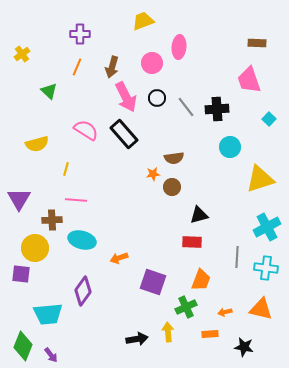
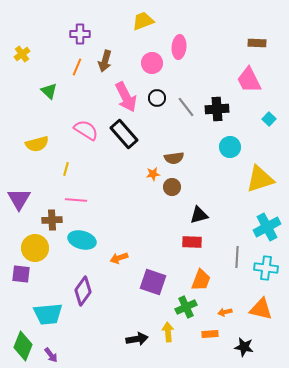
brown arrow at (112, 67): moved 7 px left, 6 px up
pink trapezoid at (249, 80): rotated 8 degrees counterclockwise
